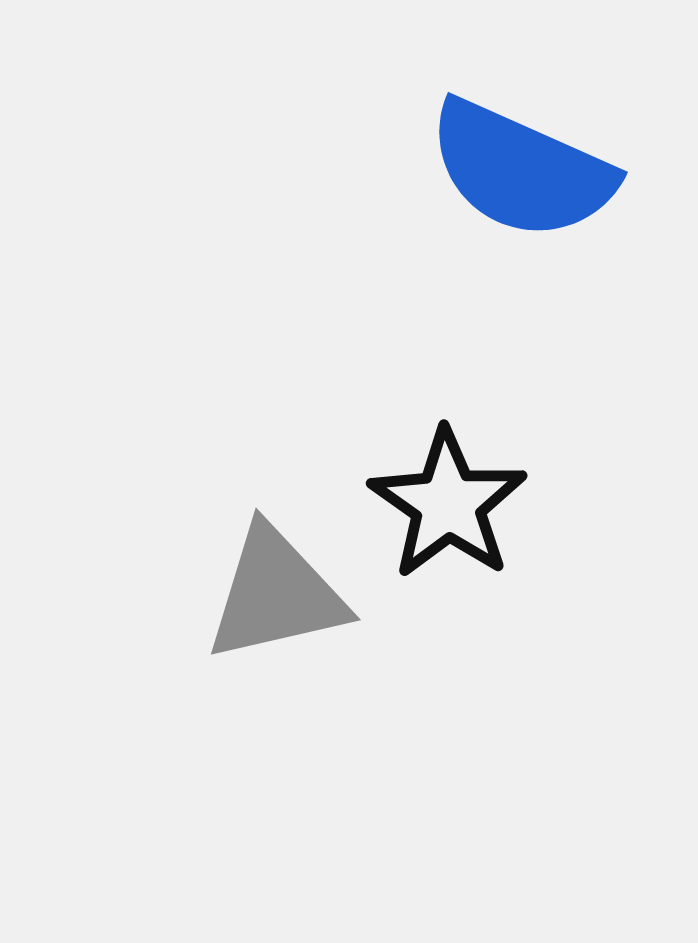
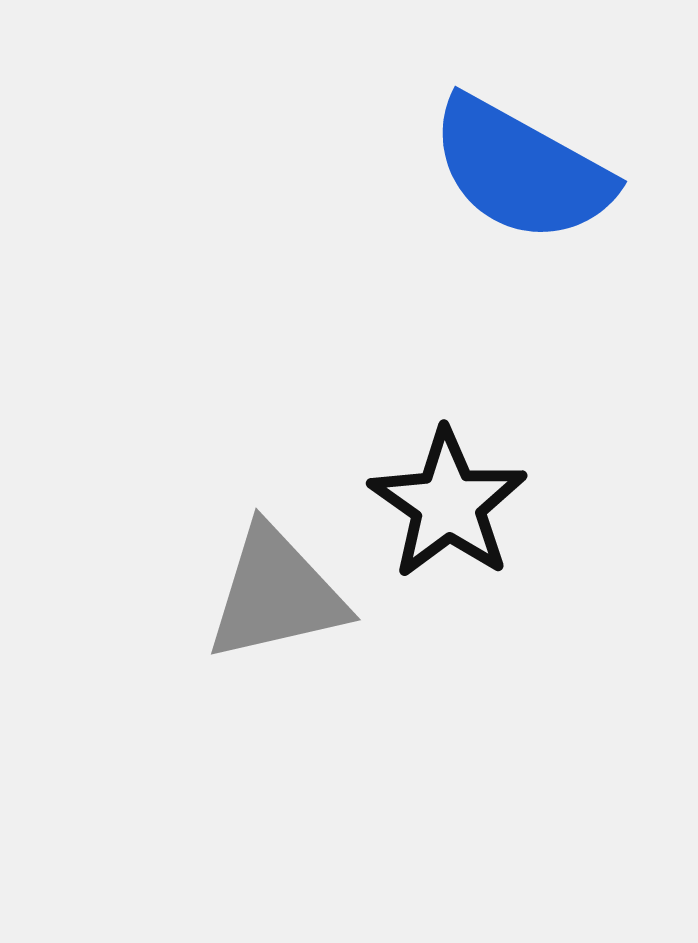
blue semicircle: rotated 5 degrees clockwise
